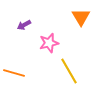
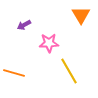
orange triangle: moved 2 px up
pink star: rotated 12 degrees clockwise
